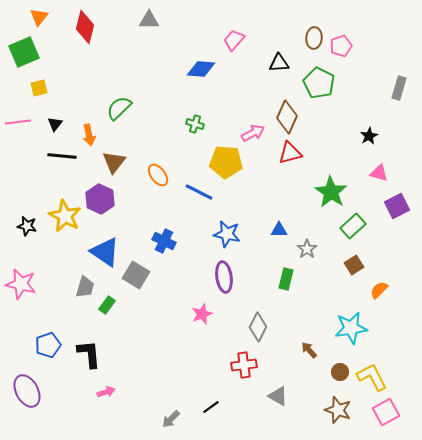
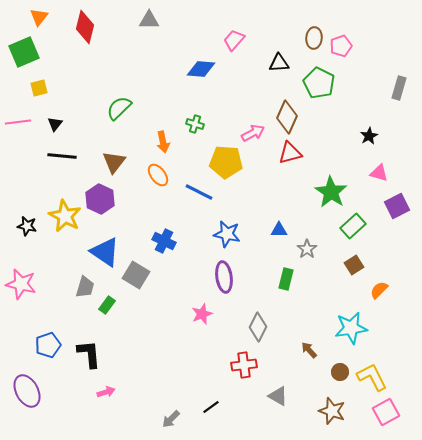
orange arrow at (89, 135): moved 74 px right, 7 px down
brown star at (338, 410): moved 6 px left, 1 px down
